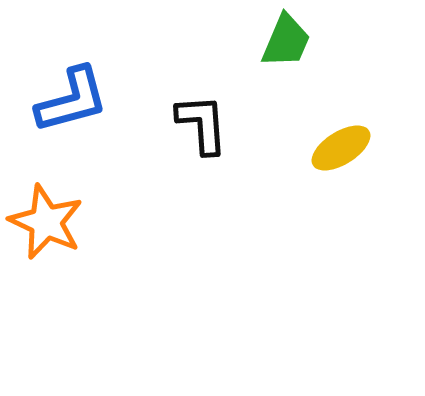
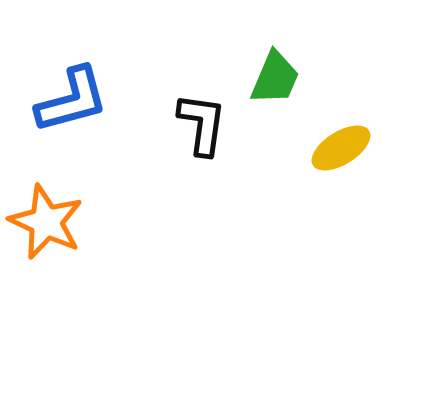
green trapezoid: moved 11 px left, 37 px down
black L-shape: rotated 12 degrees clockwise
